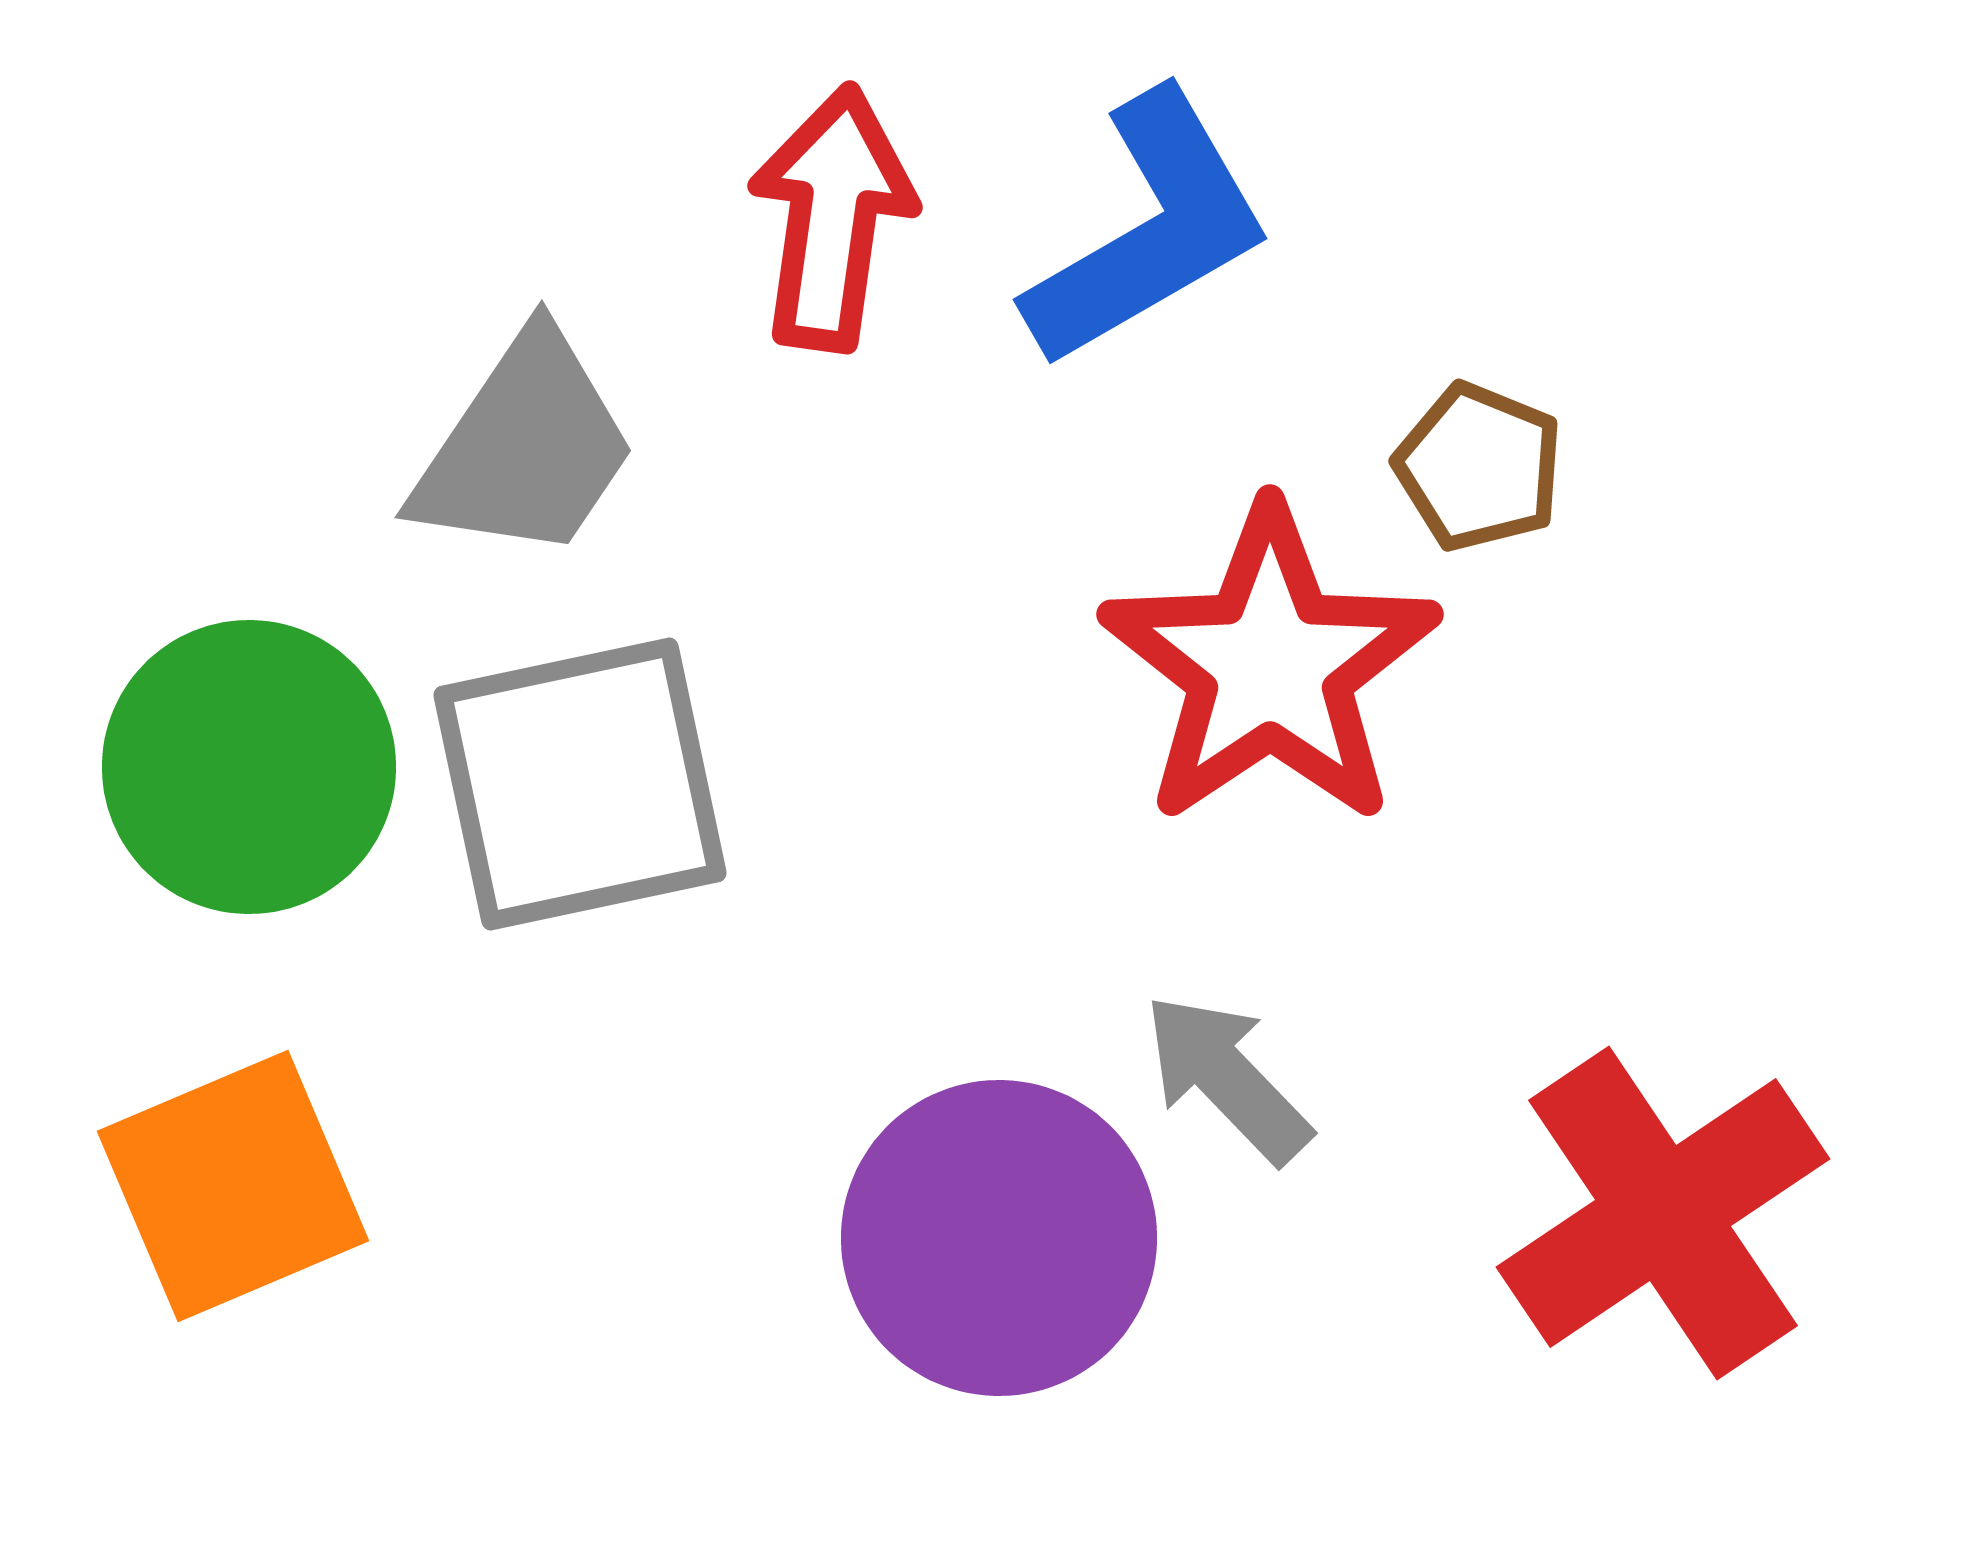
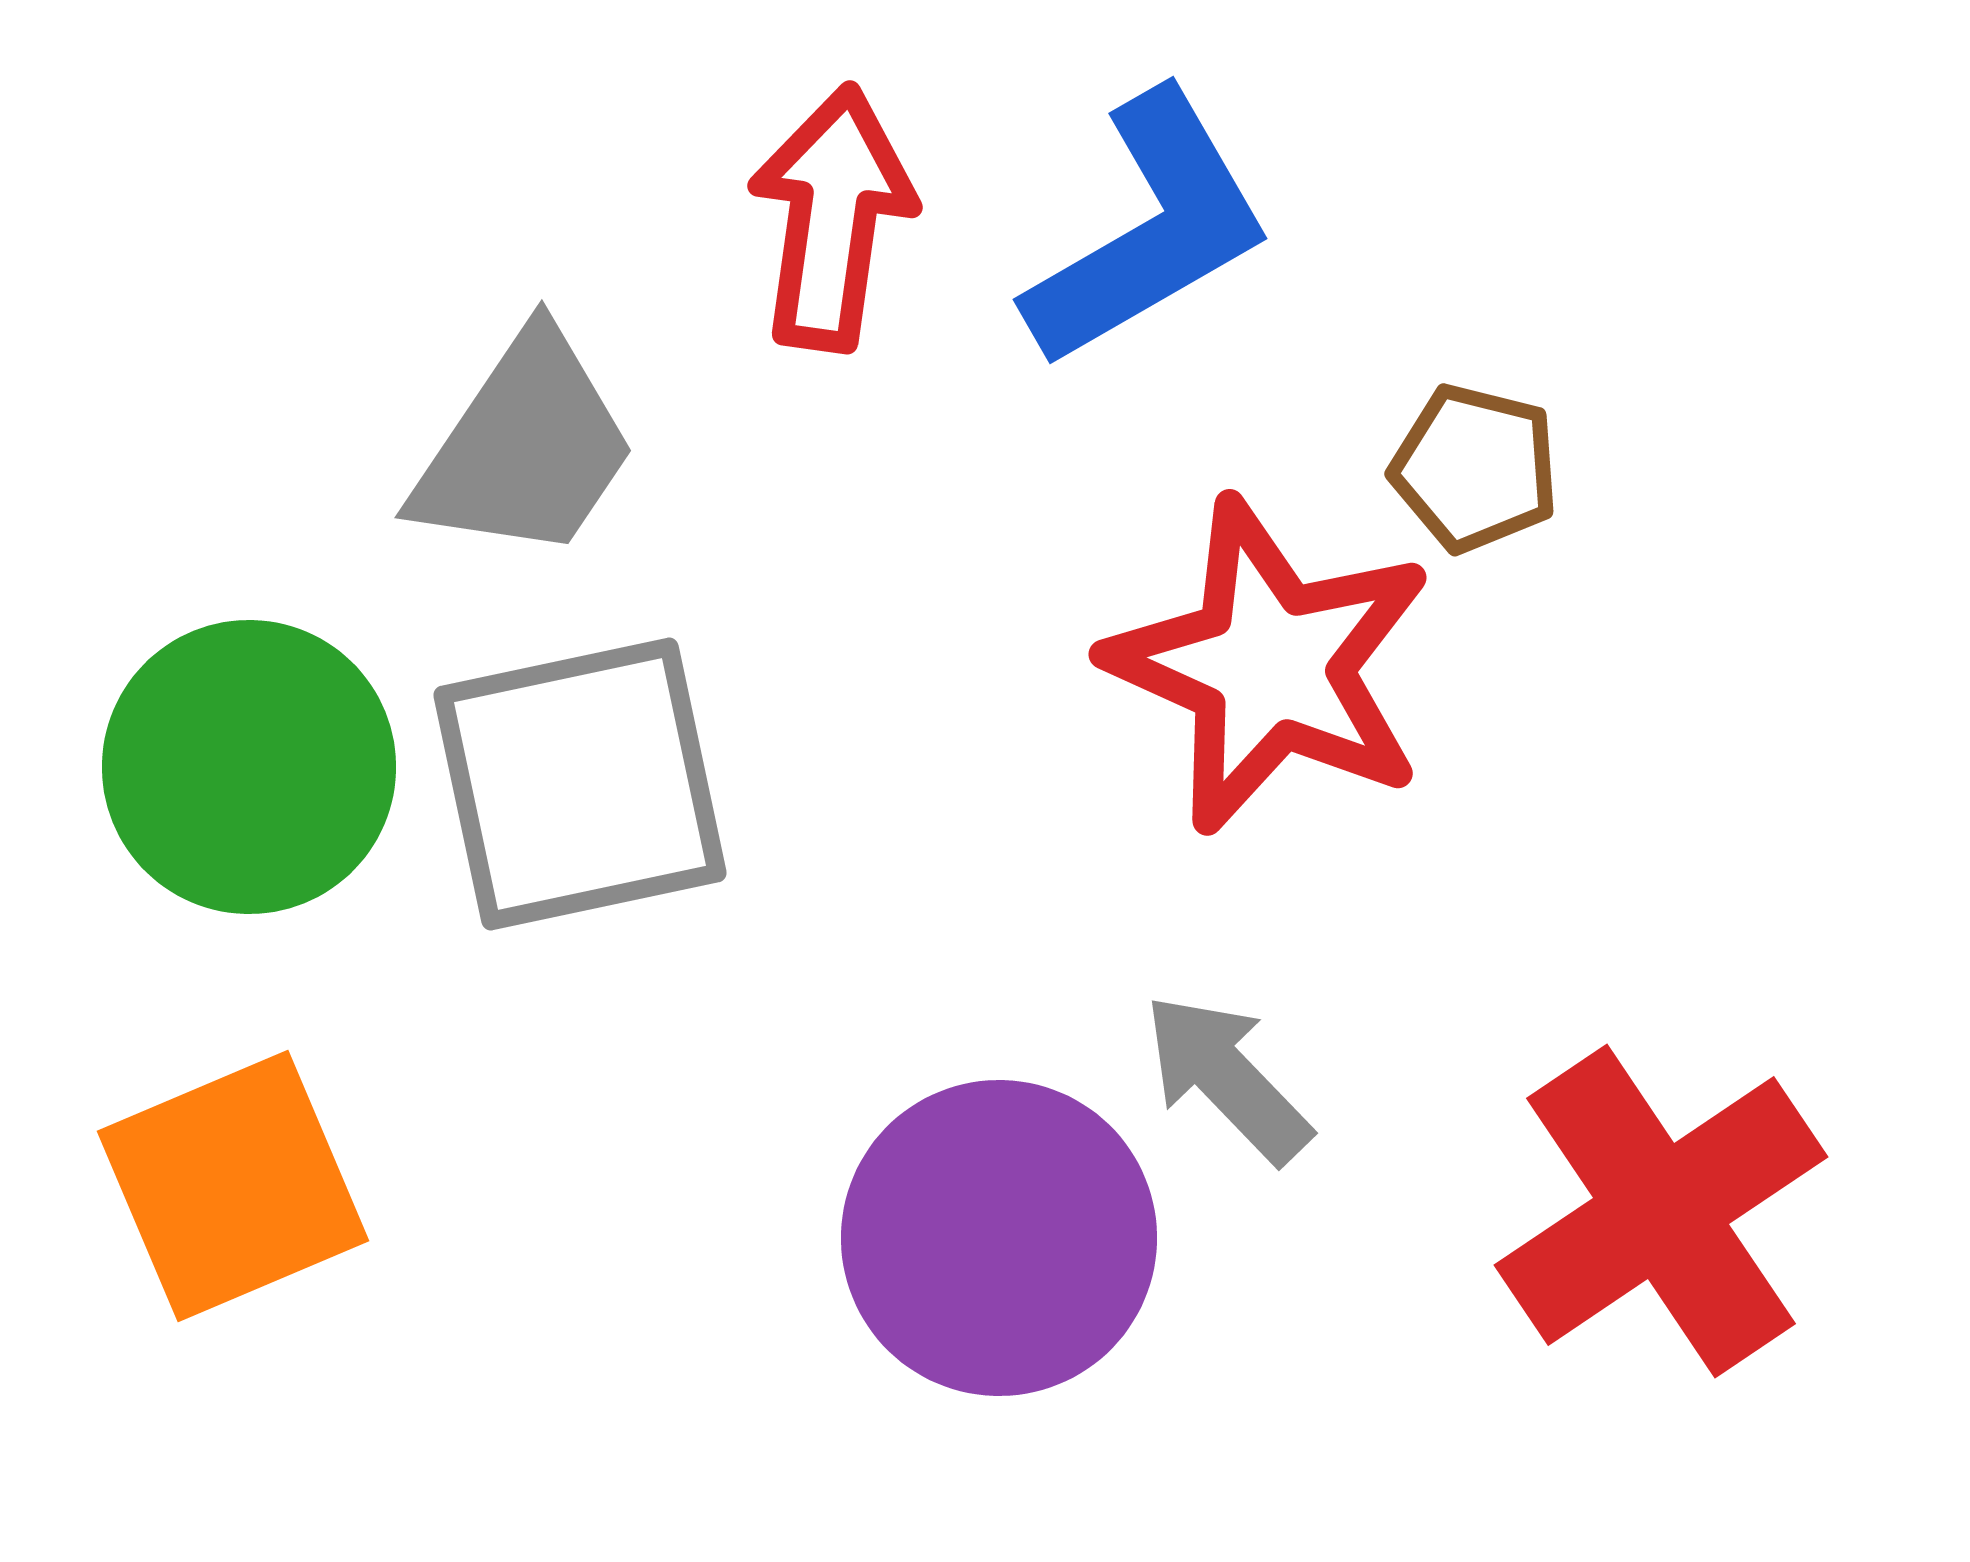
brown pentagon: moved 4 px left, 1 px down; rotated 8 degrees counterclockwise
red star: rotated 14 degrees counterclockwise
red cross: moved 2 px left, 2 px up
